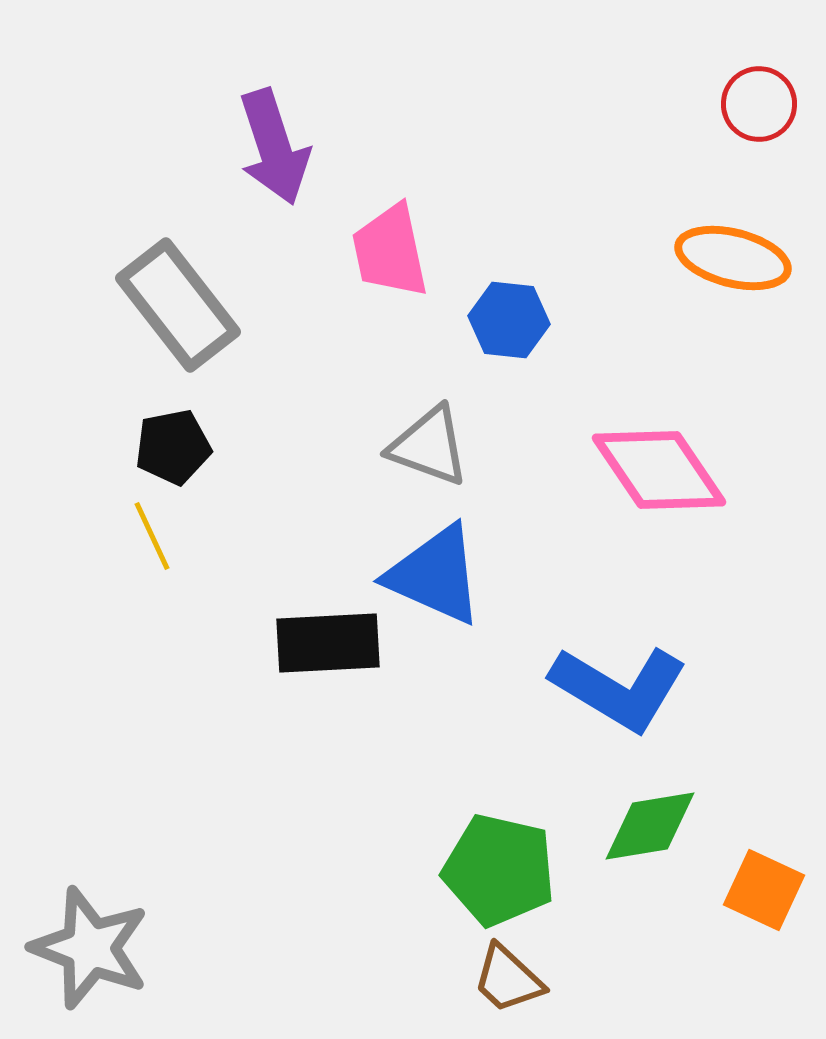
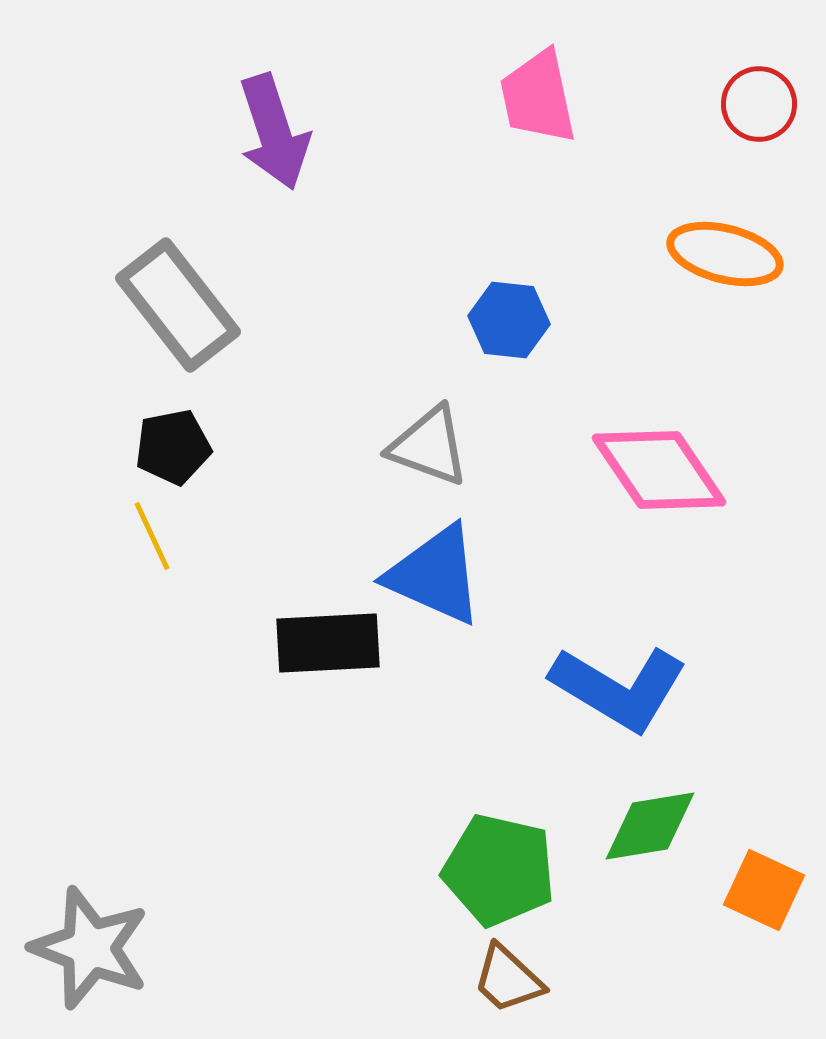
purple arrow: moved 15 px up
pink trapezoid: moved 148 px right, 154 px up
orange ellipse: moved 8 px left, 4 px up
